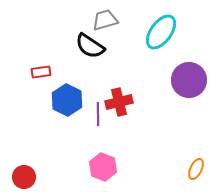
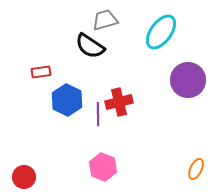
purple circle: moved 1 px left
